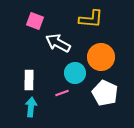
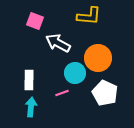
yellow L-shape: moved 2 px left, 3 px up
orange circle: moved 3 px left, 1 px down
